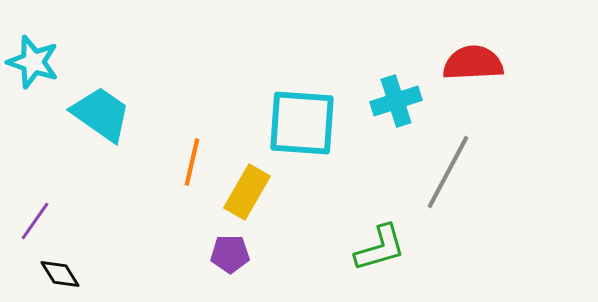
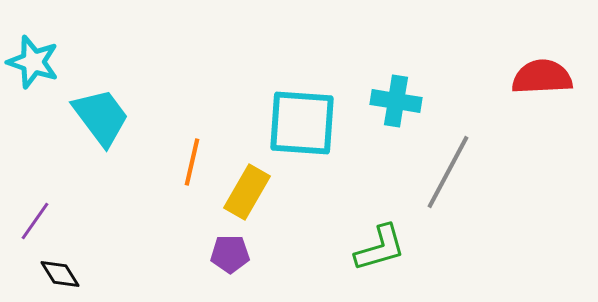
red semicircle: moved 69 px right, 14 px down
cyan cross: rotated 27 degrees clockwise
cyan trapezoid: moved 3 px down; rotated 18 degrees clockwise
